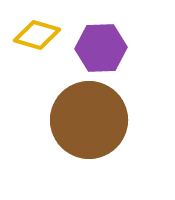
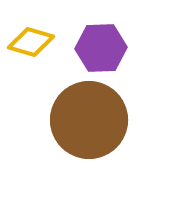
yellow diamond: moved 6 px left, 7 px down
